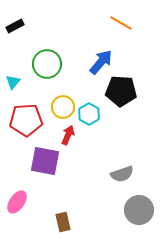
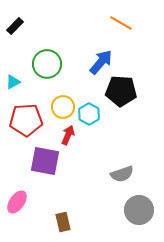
black rectangle: rotated 18 degrees counterclockwise
cyan triangle: rotated 21 degrees clockwise
